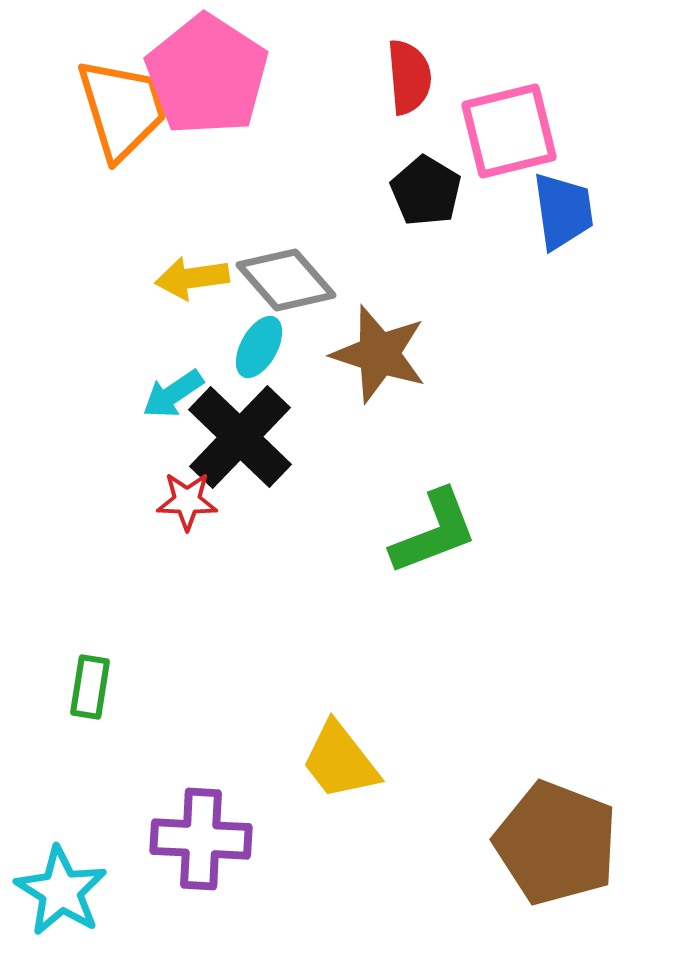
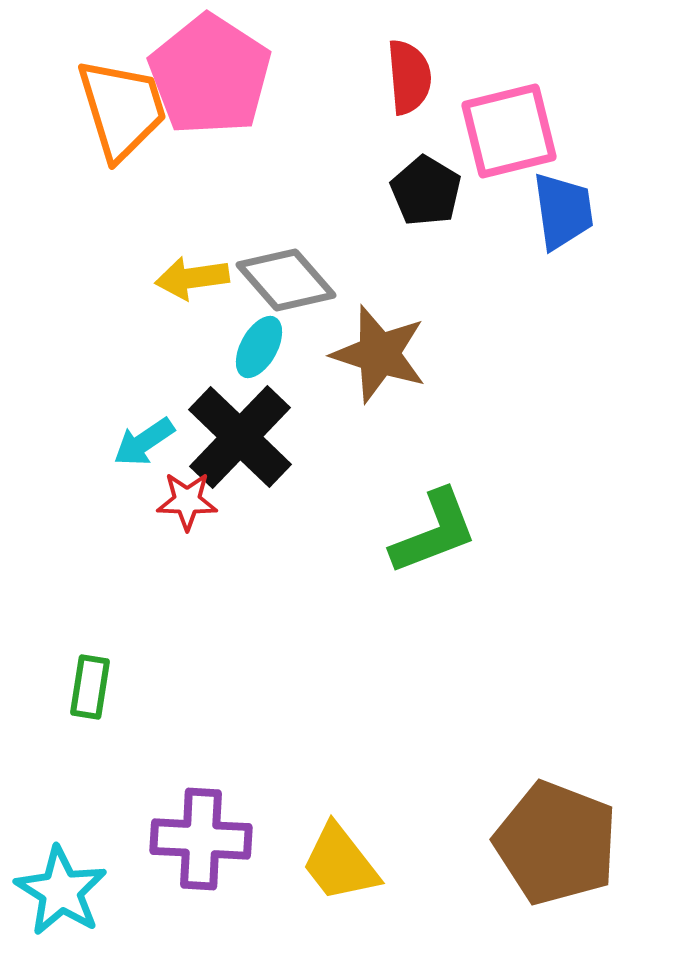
pink pentagon: moved 3 px right
cyan arrow: moved 29 px left, 48 px down
yellow trapezoid: moved 102 px down
